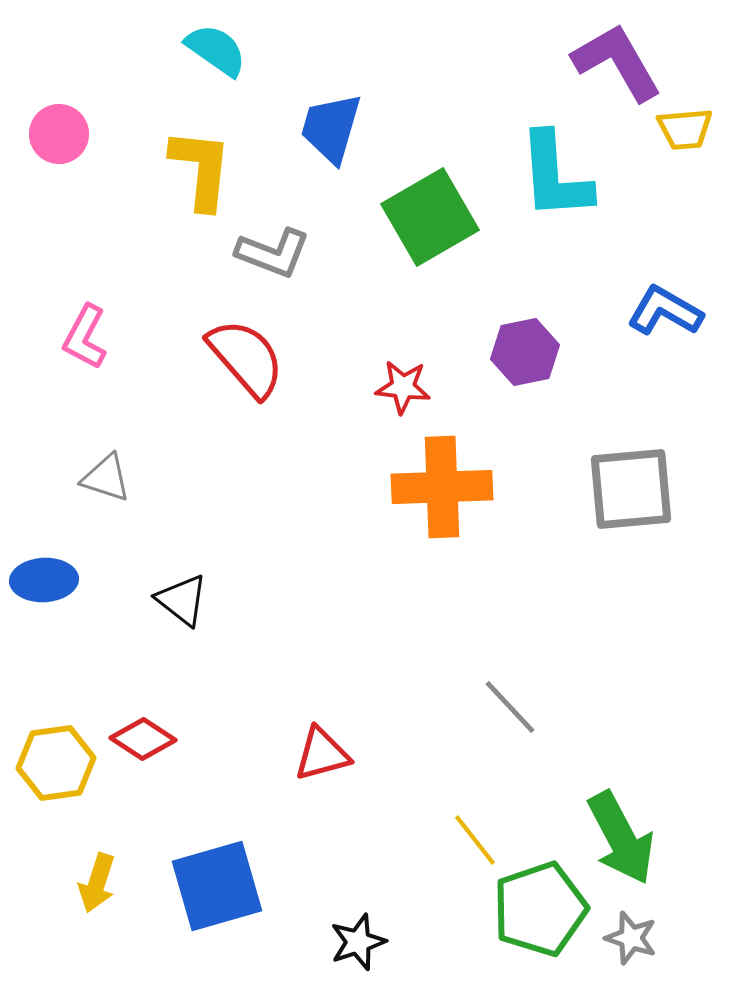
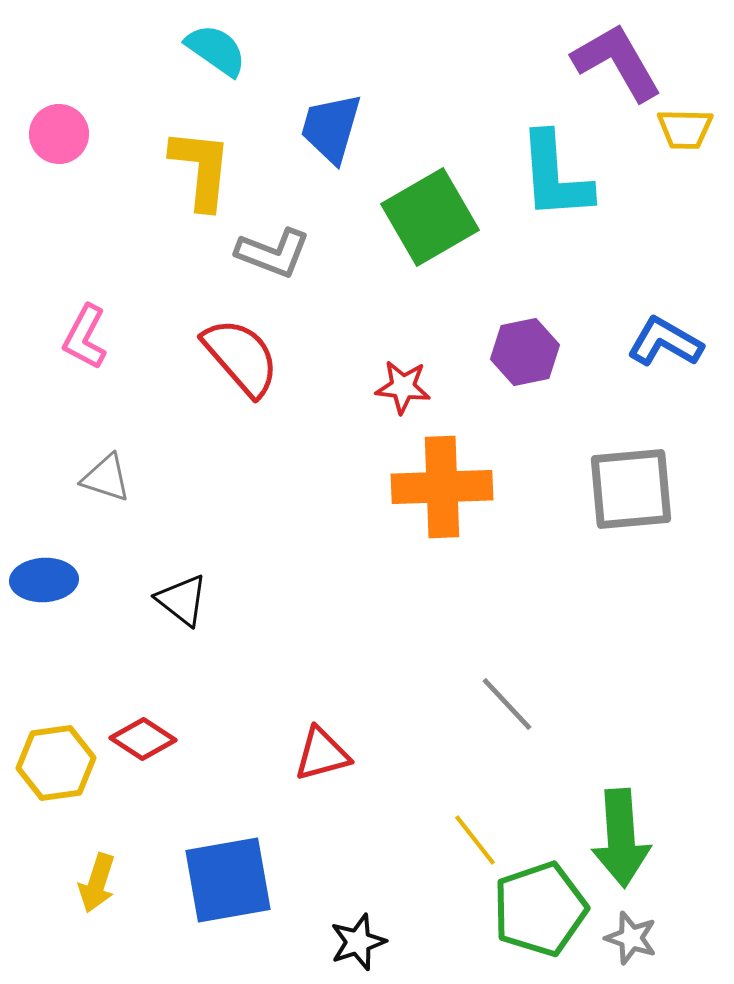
yellow trapezoid: rotated 6 degrees clockwise
blue L-shape: moved 31 px down
red semicircle: moved 5 px left, 1 px up
gray line: moved 3 px left, 3 px up
green arrow: rotated 24 degrees clockwise
blue square: moved 11 px right, 6 px up; rotated 6 degrees clockwise
